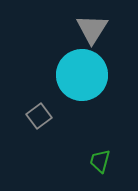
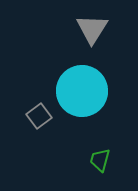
cyan circle: moved 16 px down
green trapezoid: moved 1 px up
